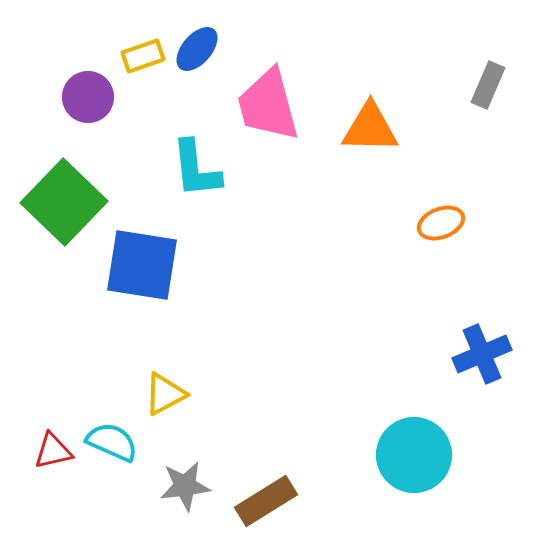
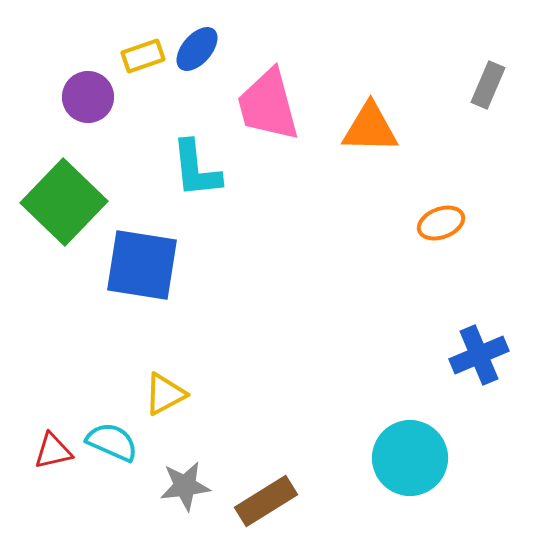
blue cross: moved 3 px left, 1 px down
cyan circle: moved 4 px left, 3 px down
